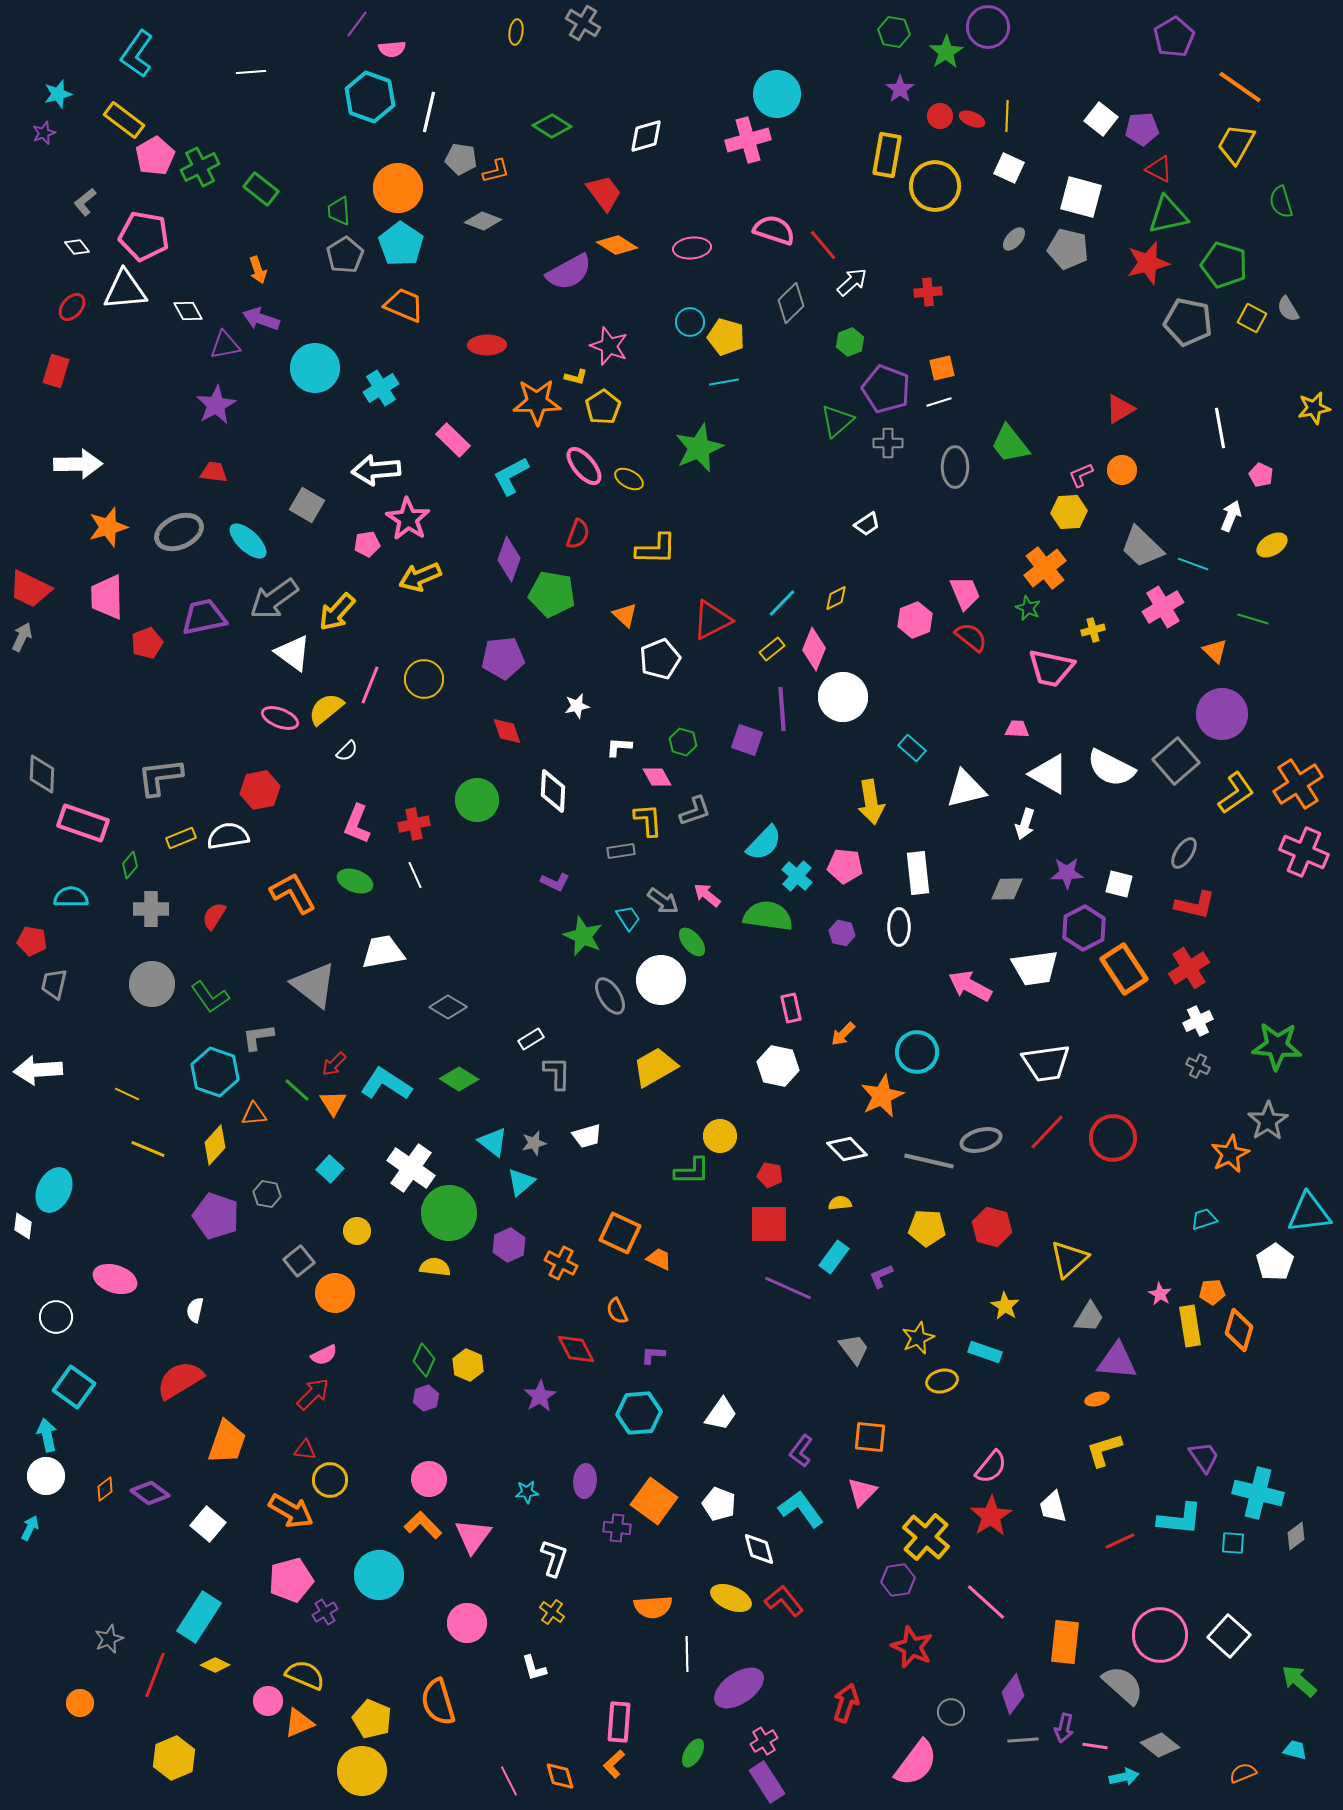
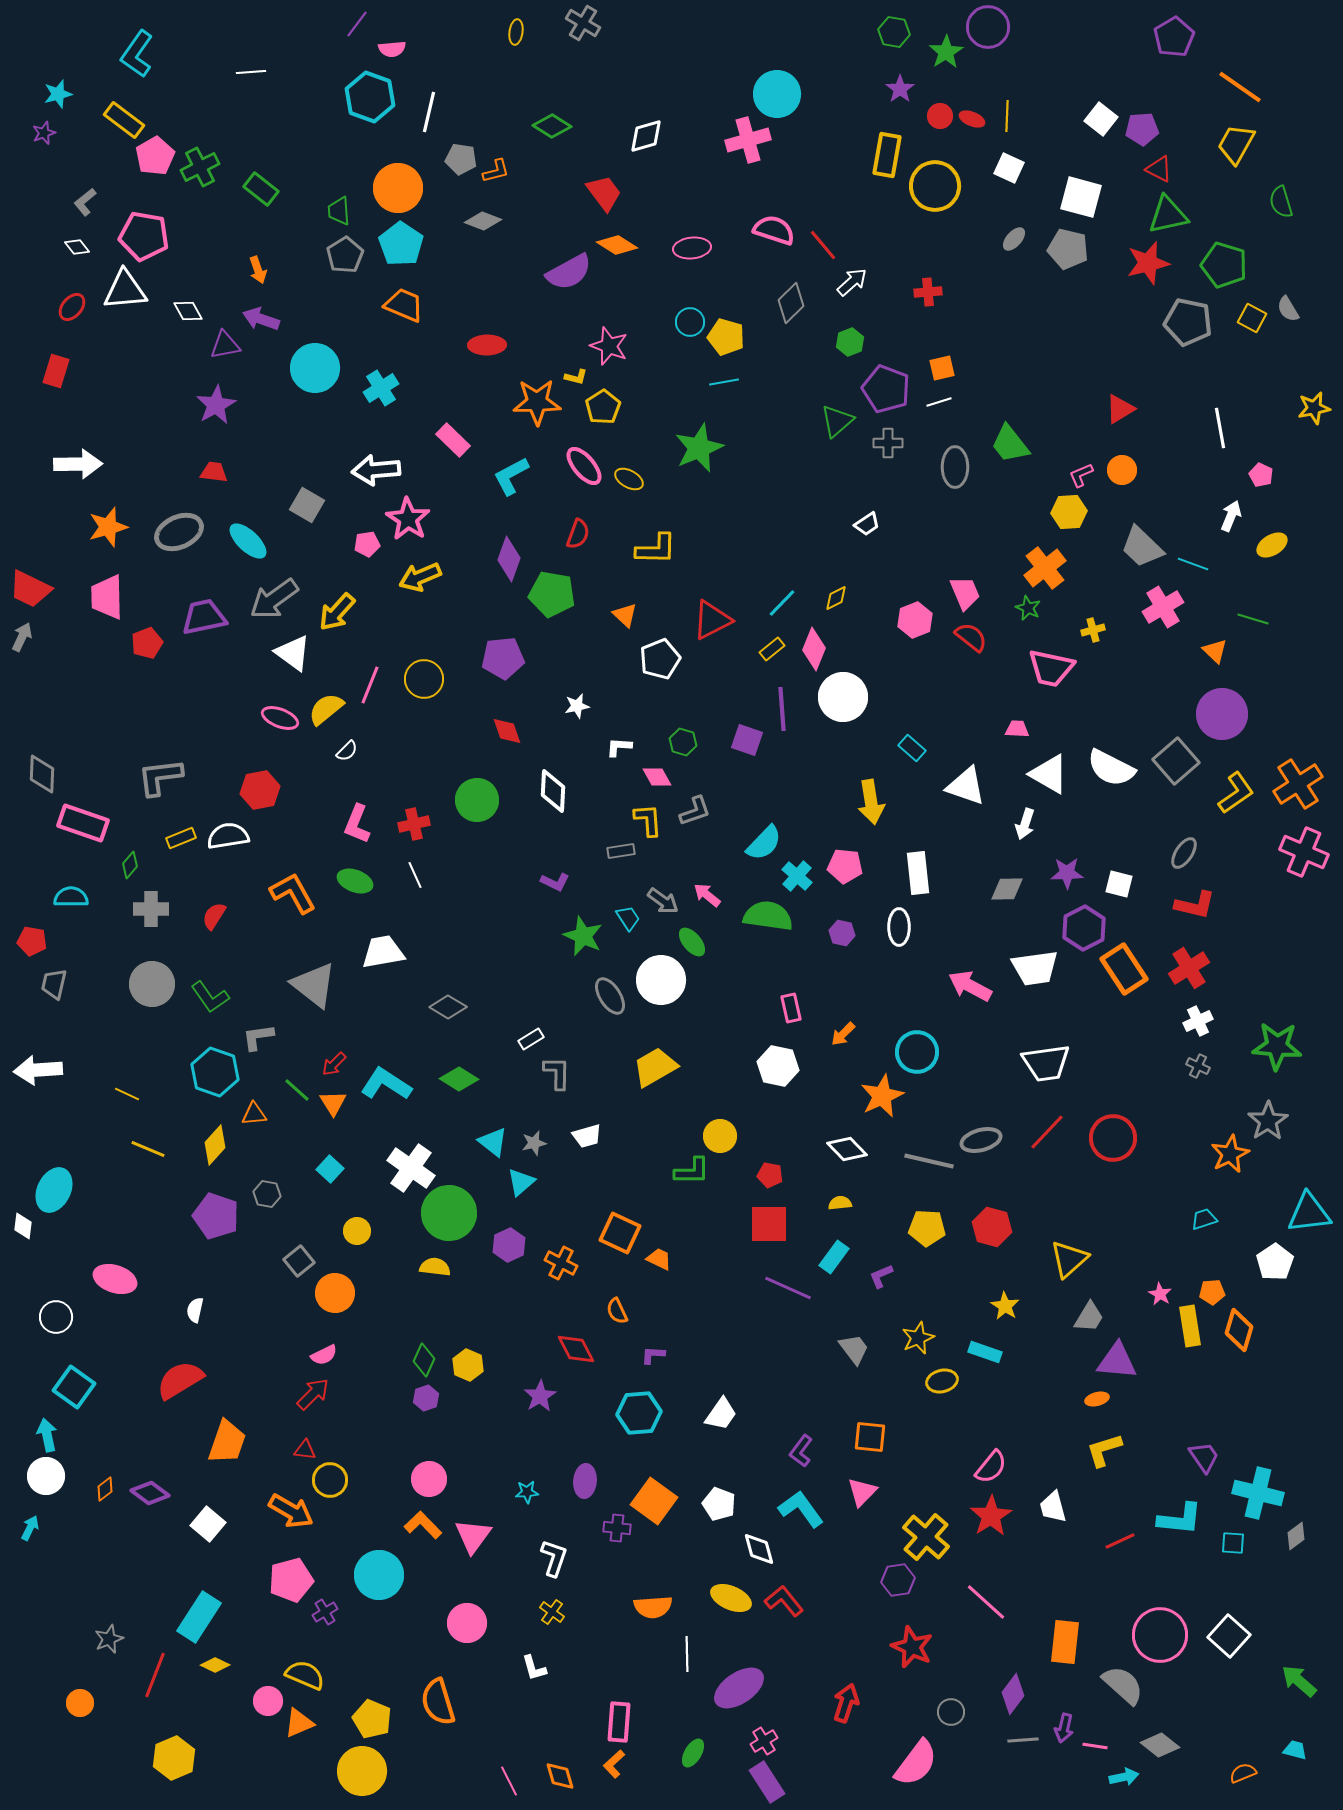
white triangle at (966, 789): moved 3 px up; rotated 33 degrees clockwise
